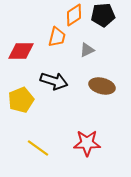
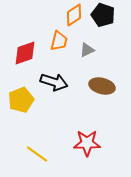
black pentagon: rotated 25 degrees clockwise
orange trapezoid: moved 2 px right, 4 px down
red diamond: moved 4 px right, 2 px down; rotated 20 degrees counterclockwise
black arrow: moved 1 px down
yellow line: moved 1 px left, 6 px down
